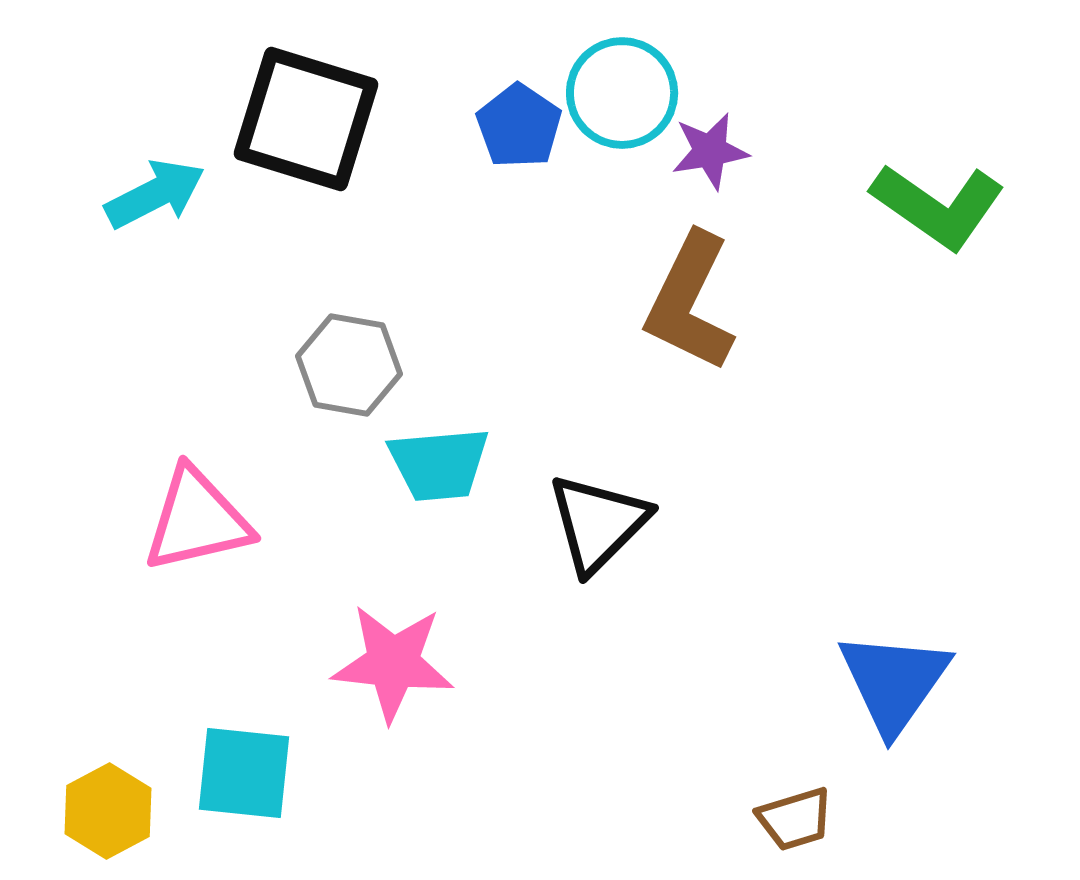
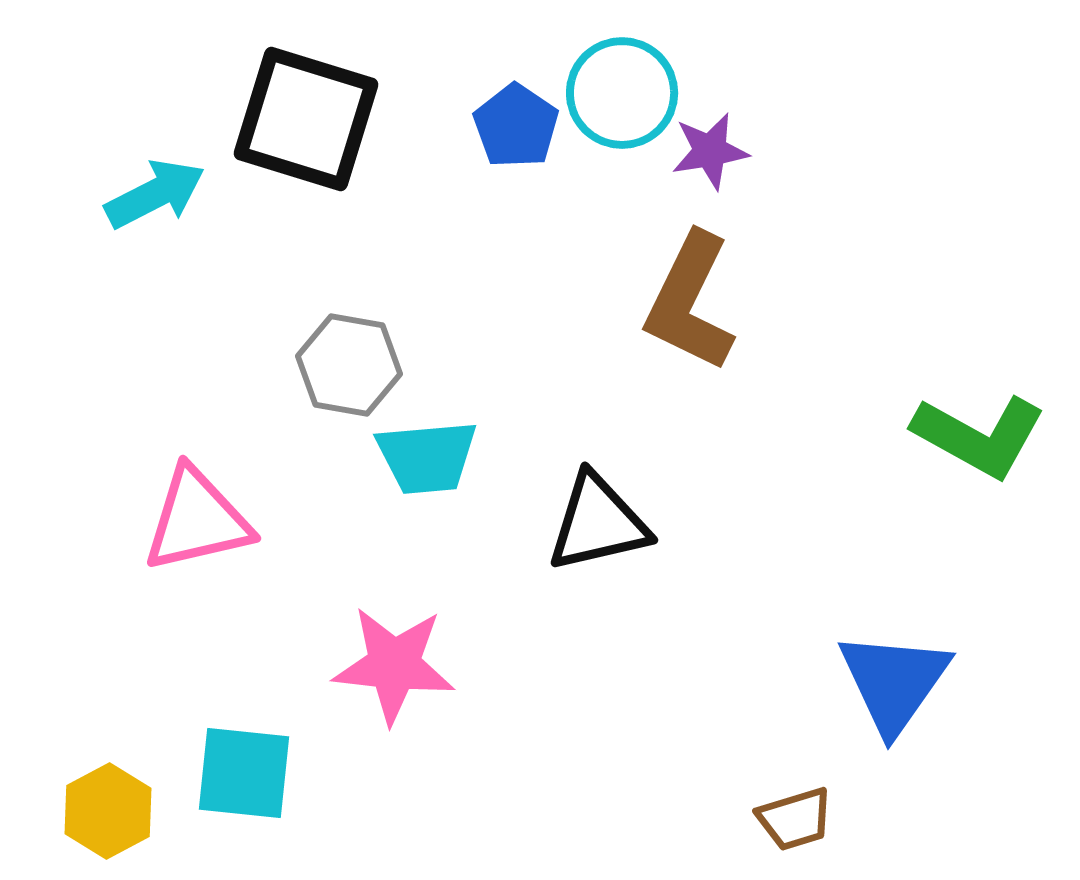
blue pentagon: moved 3 px left
green L-shape: moved 41 px right, 230 px down; rotated 6 degrees counterclockwise
cyan trapezoid: moved 12 px left, 7 px up
black triangle: rotated 32 degrees clockwise
pink star: moved 1 px right, 2 px down
